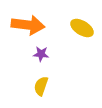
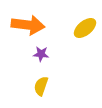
yellow ellipse: moved 3 px right; rotated 70 degrees counterclockwise
